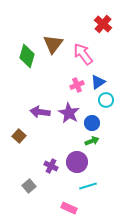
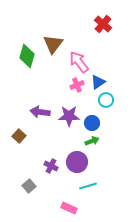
pink arrow: moved 4 px left, 8 px down
purple star: moved 3 px down; rotated 30 degrees counterclockwise
